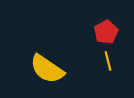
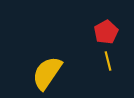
yellow semicircle: moved 4 px down; rotated 90 degrees clockwise
